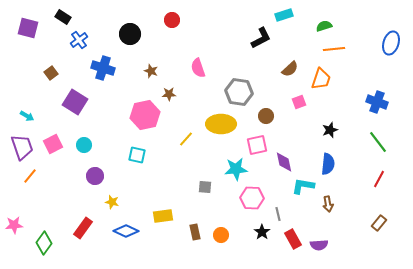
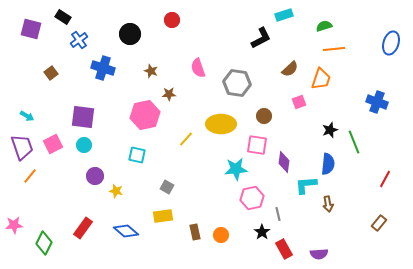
purple square at (28, 28): moved 3 px right, 1 px down
gray hexagon at (239, 92): moved 2 px left, 9 px up
purple square at (75, 102): moved 8 px right, 15 px down; rotated 25 degrees counterclockwise
brown circle at (266, 116): moved 2 px left
green line at (378, 142): moved 24 px left; rotated 15 degrees clockwise
pink square at (257, 145): rotated 20 degrees clockwise
purple diamond at (284, 162): rotated 20 degrees clockwise
red line at (379, 179): moved 6 px right
cyan L-shape at (303, 186): moved 3 px right, 1 px up; rotated 15 degrees counterclockwise
gray square at (205, 187): moved 38 px left; rotated 24 degrees clockwise
pink hexagon at (252, 198): rotated 15 degrees counterclockwise
yellow star at (112, 202): moved 4 px right, 11 px up
blue diamond at (126, 231): rotated 15 degrees clockwise
red rectangle at (293, 239): moved 9 px left, 10 px down
green diamond at (44, 243): rotated 10 degrees counterclockwise
purple semicircle at (319, 245): moved 9 px down
